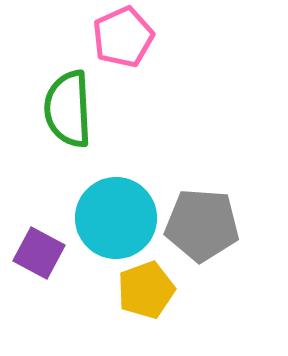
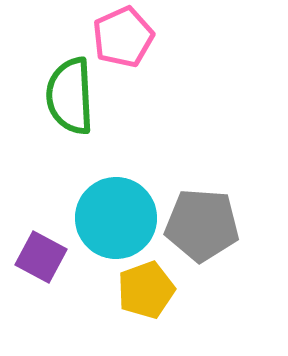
green semicircle: moved 2 px right, 13 px up
purple square: moved 2 px right, 4 px down
